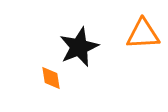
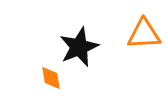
orange triangle: moved 1 px right
